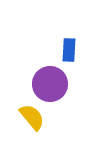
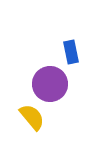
blue rectangle: moved 2 px right, 2 px down; rotated 15 degrees counterclockwise
